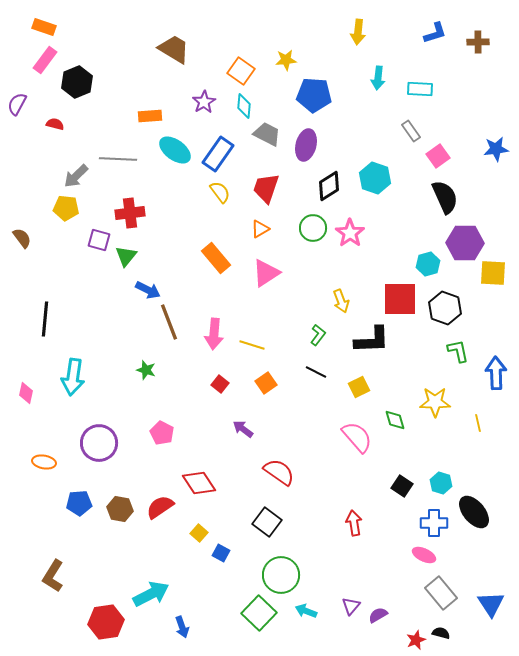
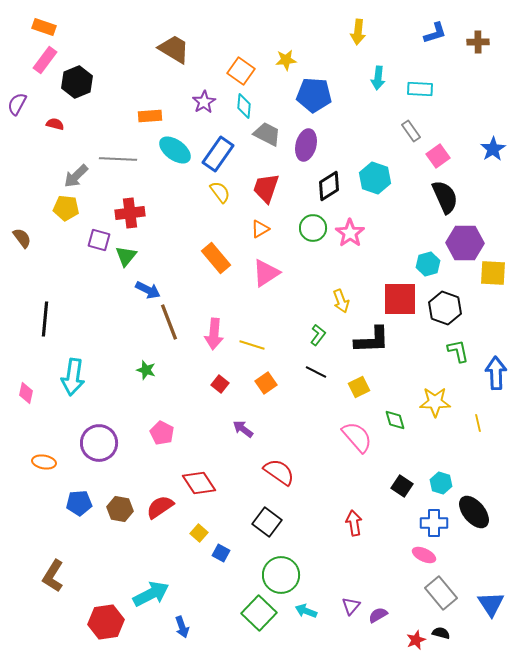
blue star at (496, 149): moved 3 px left; rotated 25 degrees counterclockwise
